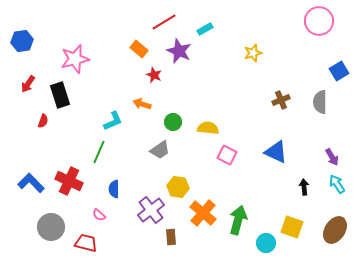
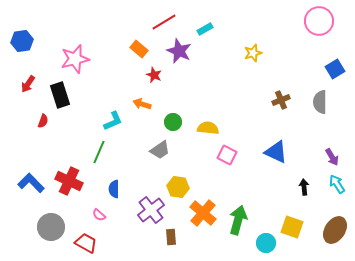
blue square: moved 4 px left, 2 px up
red trapezoid: rotated 15 degrees clockwise
